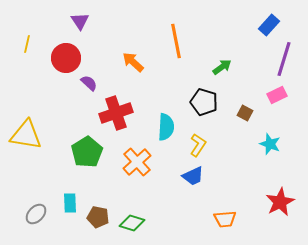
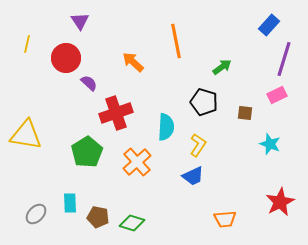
brown square: rotated 21 degrees counterclockwise
